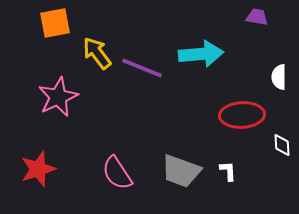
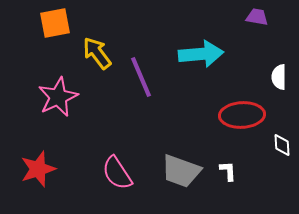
purple line: moved 1 px left, 9 px down; rotated 45 degrees clockwise
